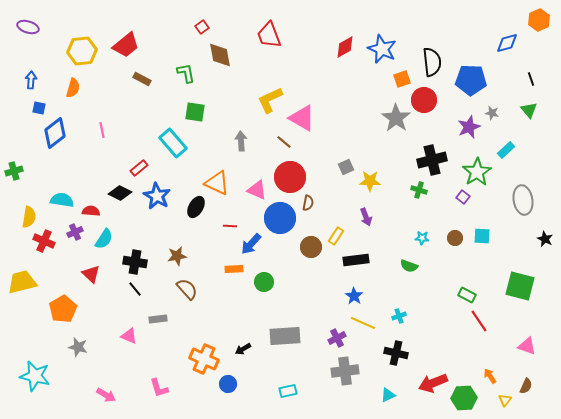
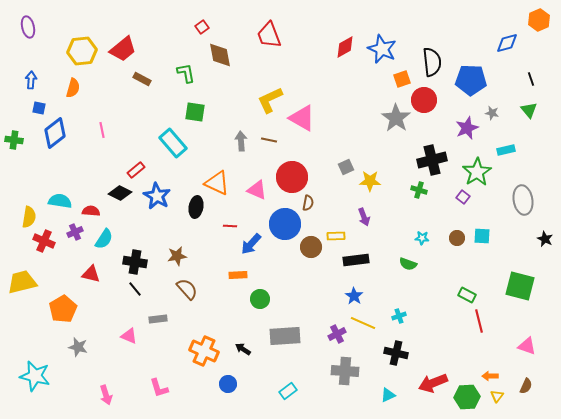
purple ellipse at (28, 27): rotated 60 degrees clockwise
red trapezoid at (126, 45): moved 3 px left, 4 px down
purple star at (469, 127): moved 2 px left, 1 px down
brown line at (284, 142): moved 15 px left, 2 px up; rotated 28 degrees counterclockwise
cyan rectangle at (506, 150): rotated 30 degrees clockwise
red rectangle at (139, 168): moved 3 px left, 2 px down
green cross at (14, 171): moved 31 px up; rotated 24 degrees clockwise
red circle at (290, 177): moved 2 px right
cyan semicircle at (62, 200): moved 2 px left, 1 px down
black ellipse at (196, 207): rotated 20 degrees counterclockwise
purple arrow at (366, 217): moved 2 px left
blue circle at (280, 218): moved 5 px right, 6 px down
yellow rectangle at (336, 236): rotated 54 degrees clockwise
brown circle at (455, 238): moved 2 px right
green semicircle at (409, 266): moved 1 px left, 2 px up
orange rectangle at (234, 269): moved 4 px right, 6 px down
red triangle at (91, 274): rotated 30 degrees counterclockwise
green circle at (264, 282): moved 4 px left, 17 px down
red line at (479, 321): rotated 20 degrees clockwise
purple cross at (337, 338): moved 4 px up
black arrow at (243, 349): rotated 63 degrees clockwise
orange cross at (204, 359): moved 8 px up
gray cross at (345, 371): rotated 12 degrees clockwise
orange arrow at (490, 376): rotated 56 degrees counterclockwise
cyan rectangle at (288, 391): rotated 24 degrees counterclockwise
pink arrow at (106, 395): rotated 42 degrees clockwise
green hexagon at (464, 398): moved 3 px right, 1 px up
yellow triangle at (505, 400): moved 8 px left, 4 px up
